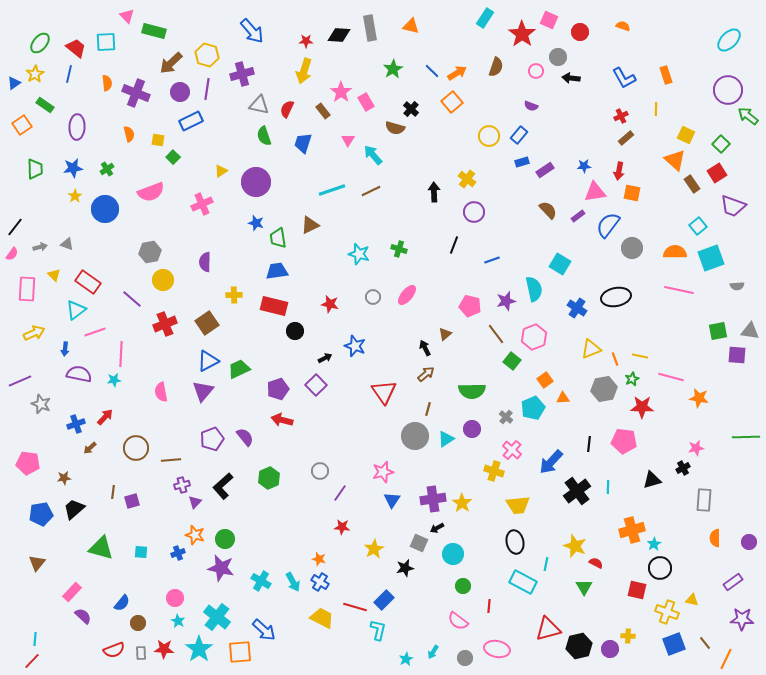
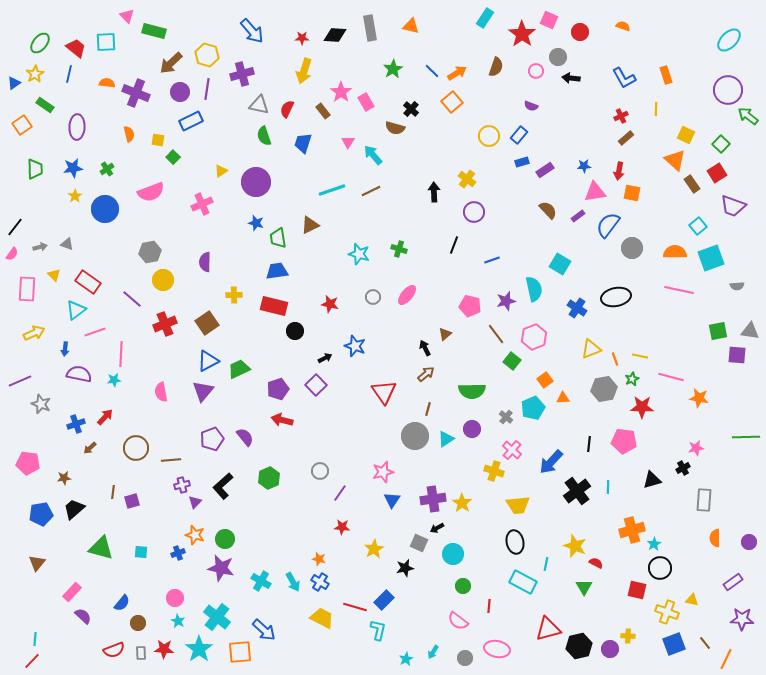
black diamond at (339, 35): moved 4 px left
red star at (306, 41): moved 4 px left, 3 px up
orange semicircle at (107, 83): rotated 77 degrees counterclockwise
pink triangle at (348, 140): moved 2 px down
